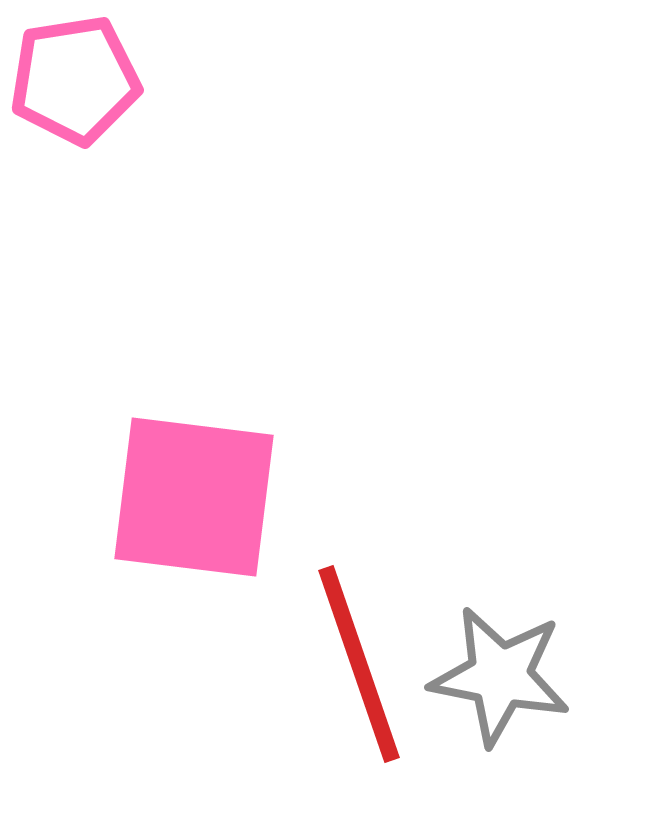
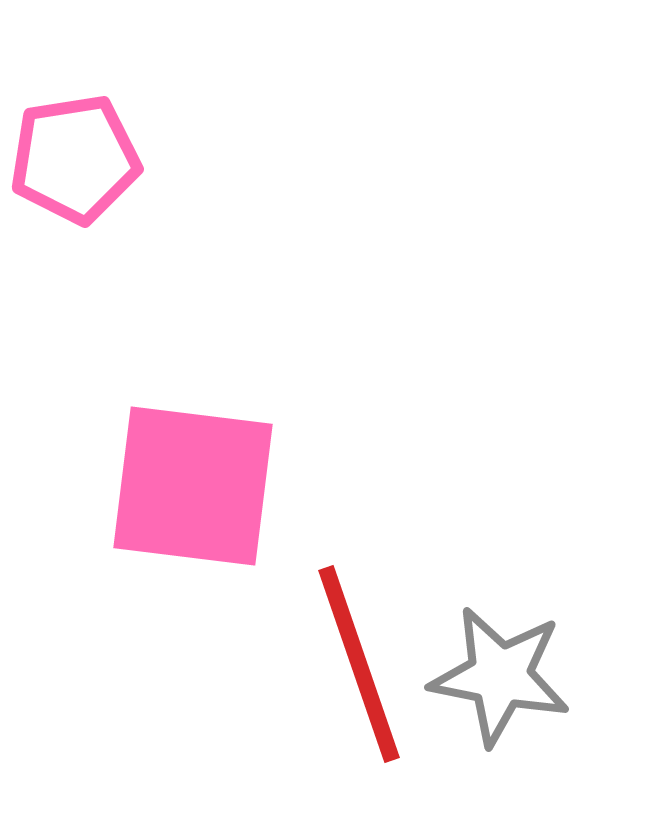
pink pentagon: moved 79 px down
pink square: moved 1 px left, 11 px up
